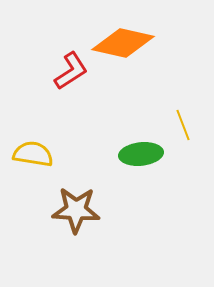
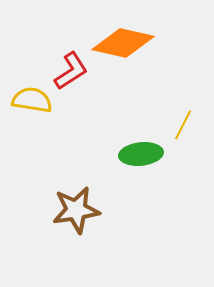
yellow line: rotated 48 degrees clockwise
yellow semicircle: moved 1 px left, 54 px up
brown star: rotated 12 degrees counterclockwise
